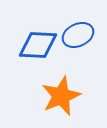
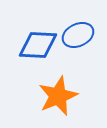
orange star: moved 3 px left
